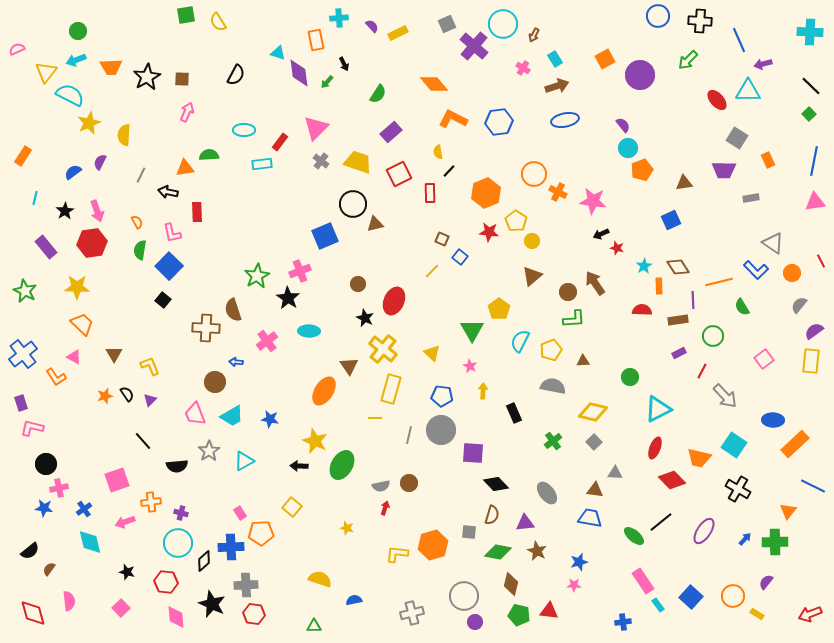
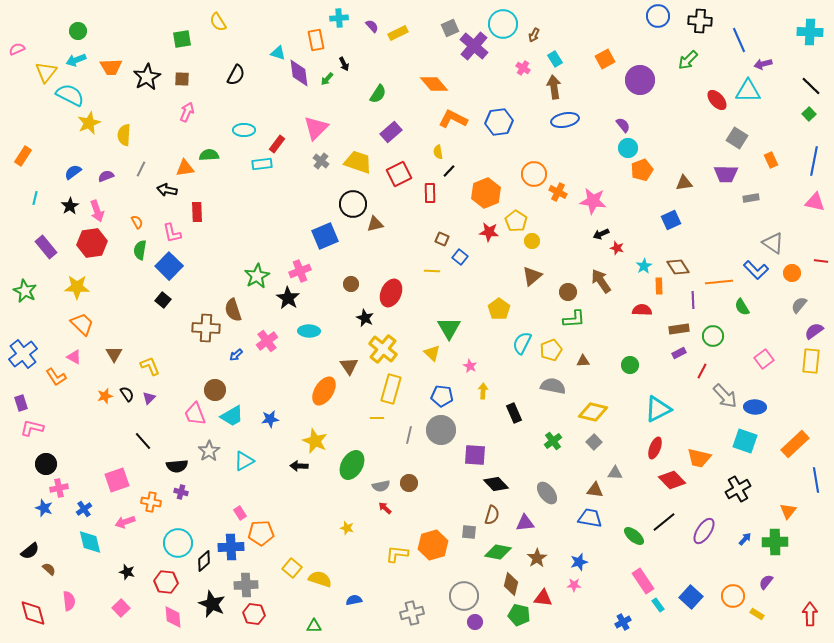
green square at (186, 15): moved 4 px left, 24 px down
gray square at (447, 24): moved 3 px right, 4 px down
purple circle at (640, 75): moved 5 px down
green arrow at (327, 82): moved 3 px up
brown arrow at (557, 86): moved 3 px left, 1 px down; rotated 80 degrees counterclockwise
red rectangle at (280, 142): moved 3 px left, 2 px down
orange rectangle at (768, 160): moved 3 px right
purple semicircle at (100, 162): moved 6 px right, 14 px down; rotated 42 degrees clockwise
purple trapezoid at (724, 170): moved 2 px right, 4 px down
gray line at (141, 175): moved 6 px up
black arrow at (168, 192): moved 1 px left, 2 px up
pink triangle at (815, 202): rotated 20 degrees clockwise
black star at (65, 211): moved 5 px right, 5 px up
red line at (821, 261): rotated 56 degrees counterclockwise
yellow line at (432, 271): rotated 49 degrees clockwise
orange line at (719, 282): rotated 8 degrees clockwise
brown arrow at (595, 283): moved 6 px right, 2 px up
brown circle at (358, 284): moved 7 px left
red ellipse at (394, 301): moved 3 px left, 8 px up
brown rectangle at (678, 320): moved 1 px right, 9 px down
green triangle at (472, 330): moved 23 px left, 2 px up
cyan semicircle at (520, 341): moved 2 px right, 2 px down
blue arrow at (236, 362): moved 7 px up; rotated 48 degrees counterclockwise
green circle at (630, 377): moved 12 px up
brown circle at (215, 382): moved 8 px down
purple triangle at (150, 400): moved 1 px left, 2 px up
yellow line at (375, 418): moved 2 px right
blue star at (270, 419): rotated 18 degrees counterclockwise
blue ellipse at (773, 420): moved 18 px left, 13 px up
cyan square at (734, 445): moved 11 px right, 4 px up; rotated 15 degrees counterclockwise
purple square at (473, 453): moved 2 px right, 2 px down
green ellipse at (342, 465): moved 10 px right
blue line at (813, 486): moved 3 px right, 6 px up; rotated 55 degrees clockwise
black cross at (738, 489): rotated 30 degrees clockwise
orange cross at (151, 502): rotated 18 degrees clockwise
yellow square at (292, 507): moved 61 px down
blue star at (44, 508): rotated 12 degrees clockwise
red arrow at (385, 508): rotated 64 degrees counterclockwise
purple cross at (181, 513): moved 21 px up
black line at (661, 522): moved 3 px right
brown star at (537, 551): moved 7 px down; rotated 12 degrees clockwise
brown semicircle at (49, 569): rotated 96 degrees clockwise
red triangle at (549, 611): moved 6 px left, 13 px up
red arrow at (810, 614): rotated 110 degrees clockwise
pink diamond at (176, 617): moved 3 px left
blue cross at (623, 622): rotated 21 degrees counterclockwise
